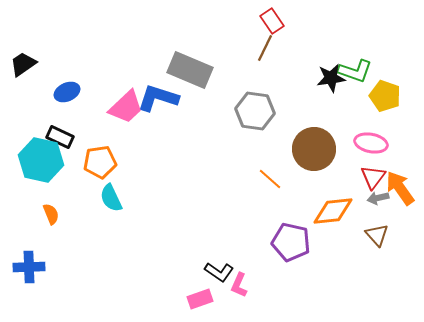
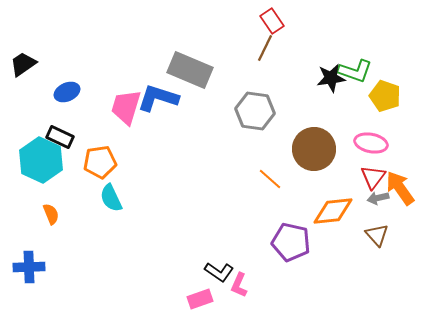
pink trapezoid: rotated 150 degrees clockwise
cyan hexagon: rotated 12 degrees clockwise
